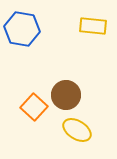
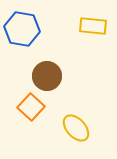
brown circle: moved 19 px left, 19 px up
orange square: moved 3 px left
yellow ellipse: moved 1 px left, 2 px up; rotated 16 degrees clockwise
